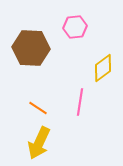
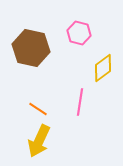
pink hexagon: moved 4 px right, 6 px down; rotated 20 degrees clockwise
brown hexagon: rotated 9 degrees clockwise
orange line: moved 1 px down
yellow arrow: moved 2 px up
